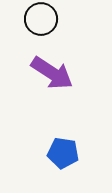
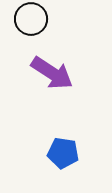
black circle: moved 10 px left
